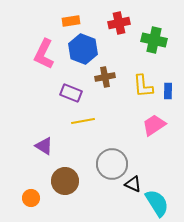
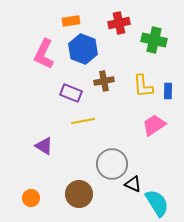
brown cross: moved 1 px left, 4 px down
brown circle: moved 14 px right, 13 px down
